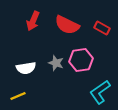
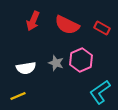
pink hexagon: rotated 15 degrees counterclockwise
